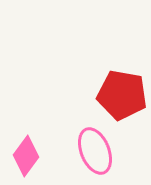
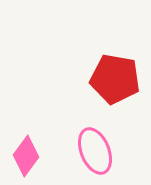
red pentagon: moved 7 px left, 16 px up
